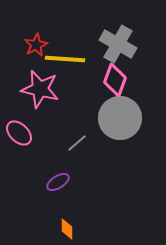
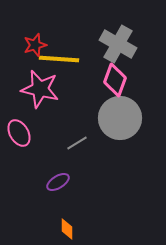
red star: moved 1 px left; rotated 10 degrees clockwise
yellow line: moved 6 px left
pink ellipse: rotated 16 degrees clockwise
gray line: rotated 10 degrees clockwise
